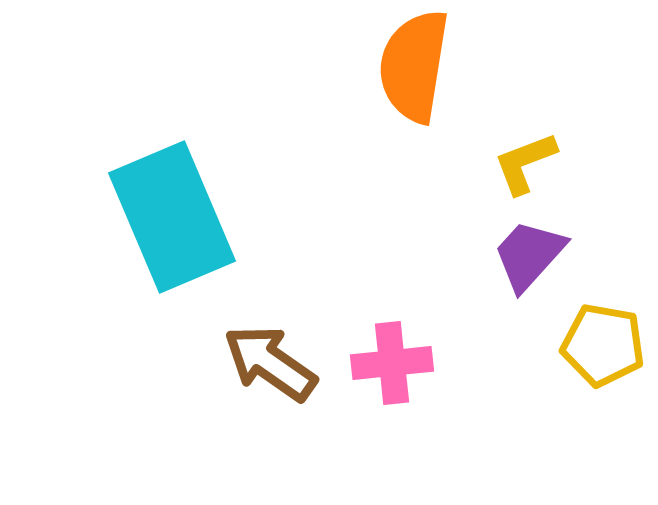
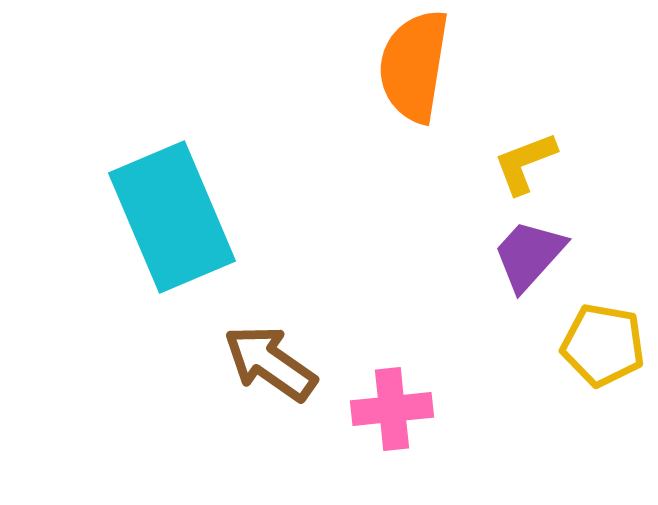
pink cross: moved 46 px down
